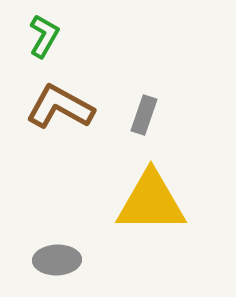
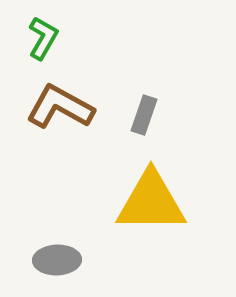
green L-shape: moved 1 px left, 2 px down
